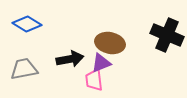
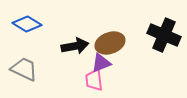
black cross: moved 3 px left
brown ellipse: rotated 32 degrees counterclockwise
black arrow: moved 5 px right, 13 px up
gray trapezoid: rotated 36 degrees clockwise
